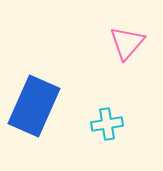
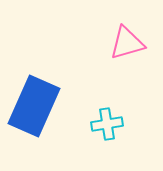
pink triangle: rotated 33 degrees clockwise
